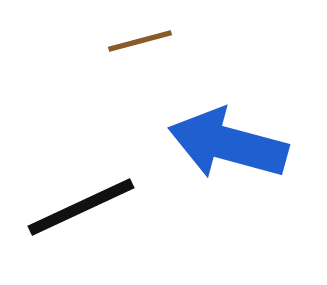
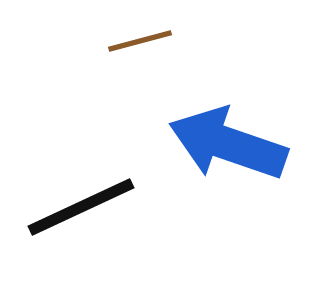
blue arrow: rotated 4 degrees clockwise
